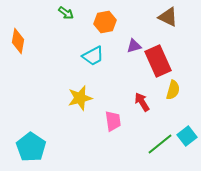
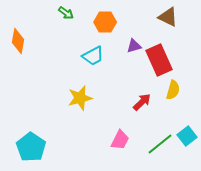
orange hexagon: rotated 10 degrees clockwise
red rectangle: moved 1 px right, 1 px up
red arrow: rotated 78 degrees clockwise
pink trapezoid: moved 7 px right, 19 px down; rotated 35 degrees clockwise
